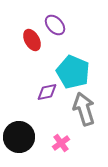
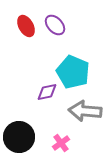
red ellipse: moved 6 px left, 14 px up
gray arrow: moved 1 px right, 2 px down; rotated 68 degrees counterclockwise
